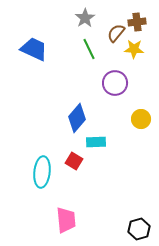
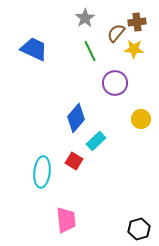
green line: moved 1 px right, 2 px down
blue diamond: moved 1 px left
cyan rectangle: moved 1 px up; rotated 42 degrees counterclockwise
